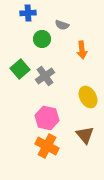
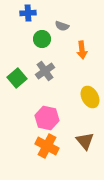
gray semicircle: moved 1 px down
green square: moved 3 px left, 9 px down
gray cross: moved 5 px up
yellow ellipse: moved 2 px right
brown triangle: moved 6 px down
